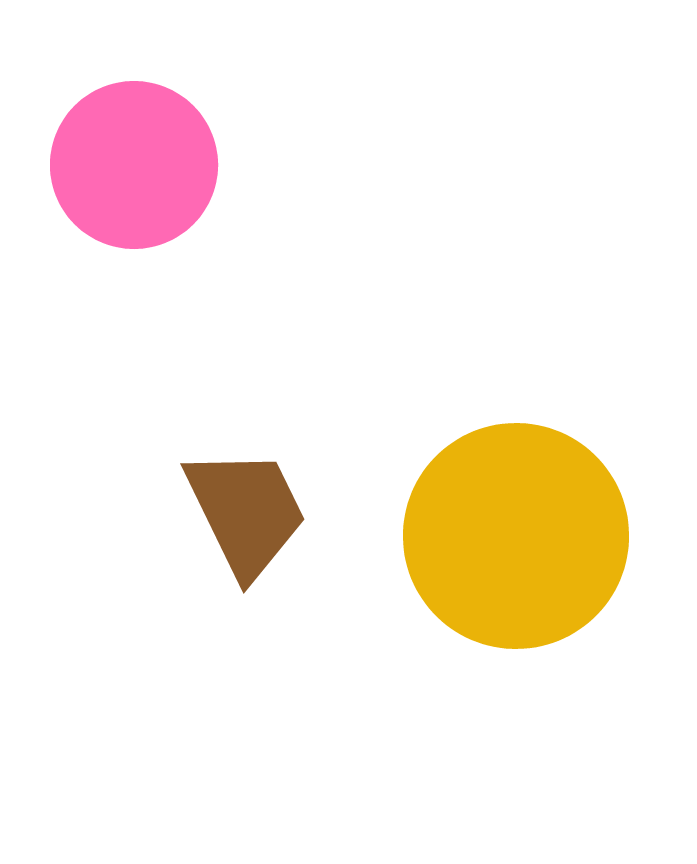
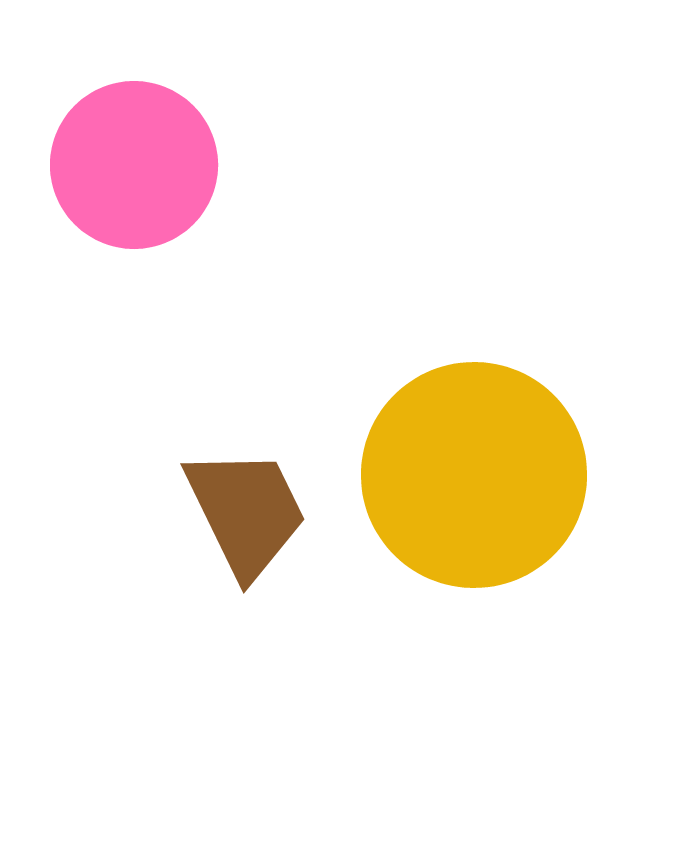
yellow circle: moved 42 px left, 61 px up
